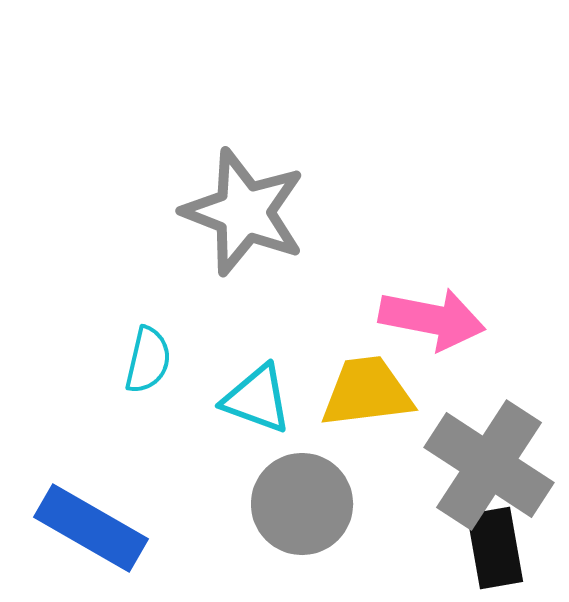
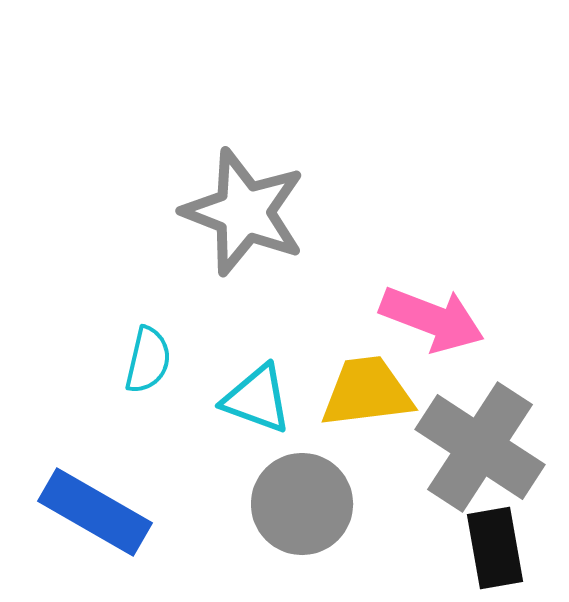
pink arrow: rotated 10 degrees clockwise
gray cross: moved 9 px left, 18 px up
blue rectangle: moved 4 px right, 16 px up
